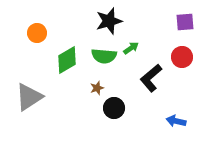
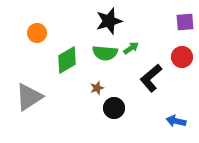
green semicircle: moved 1 px right, 3 px up
